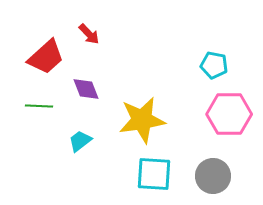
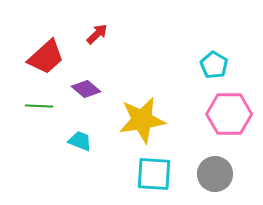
red arrow: moved 8 px right; rotated 90 degrees counterclockwise
cyan pentagon: rotated 20 degrees clockwise
purple diamond: rotated 28 degrees counterclockwise
cyan trapezoid: rotated 60 degrees clockwise
gray circle: moved 2 px right, 2 px up
